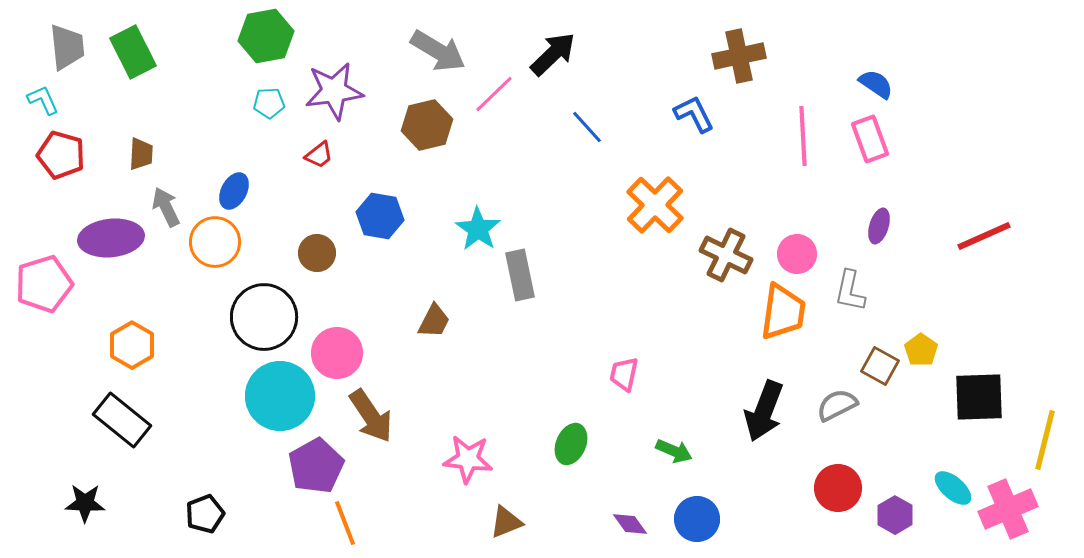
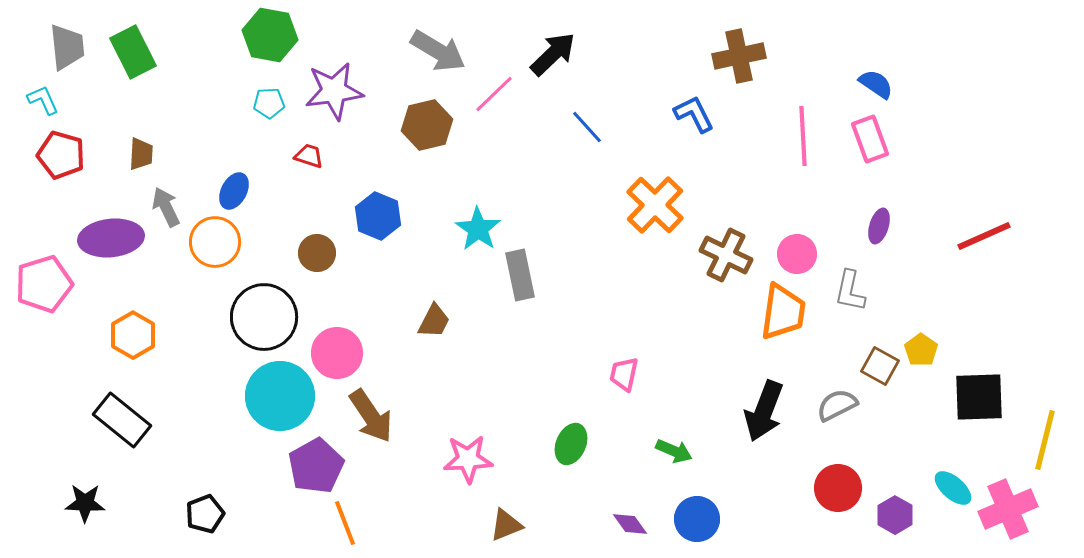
green hexagon at (266, 36): moved 4 px right, 1 px up; rotated 20 degrees clockwise
red trapezoid at (319, 155): moved 10 px left, 1 px down; rotated 124 degrees counterclockwise
blue hexagon at (380, 216): moved 2 px left; rotated 12 degrees clockwise
orange hexagon at (132, 345): moved 1 px right, 10 px up
pink star at (468, 459): rotated 9 degrees counterclockwise
brown triangle at (506, 522): moved 3 px down
